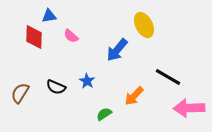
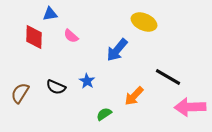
blue triangle: moved 1 px right, 2 px up
yellow ellipse: moved 3 px up; rotated 40 degrees counterclockwise
pink arrow: moved 1 px right, 1 px up
